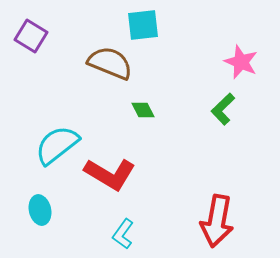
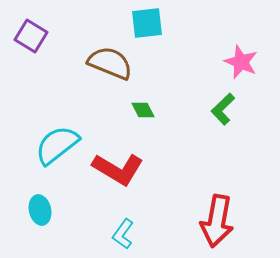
cyan square: moved 4 px right, 2 px up
red L-shape: moved 8 px right, 5 px up
